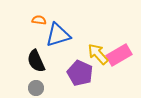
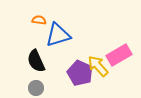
yellow arrow: moved 12 px down
